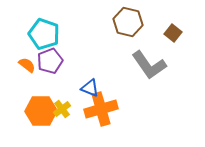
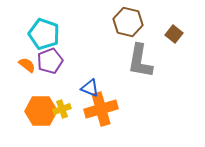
brown square: moved 1 px right, 1 px down
gray L-shape: moved 9 px left, 4 px up; rotated 45 degrees clockwise
yellow cross: rotated 18 degrees clockwise
